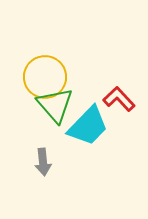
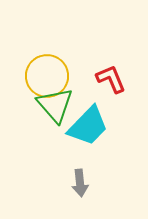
yellow circle: moved 2 px right, 1 px up
red L-shape: moved 8 px left, 20 px up; rotated 20 degrees clockwise
gray arrow: moved 37 px right, 21 px down
